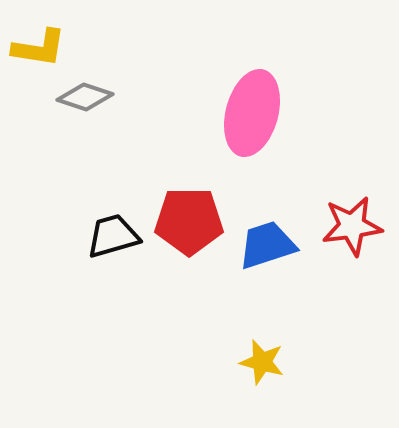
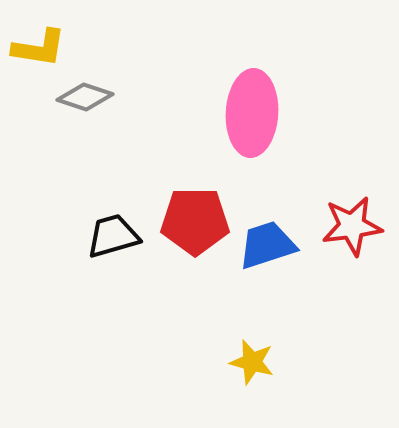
pink ellipse: rotated 12 degrees counterclockwise
red pentagon: moved 6 px right
yellow star: moved 10 px left
